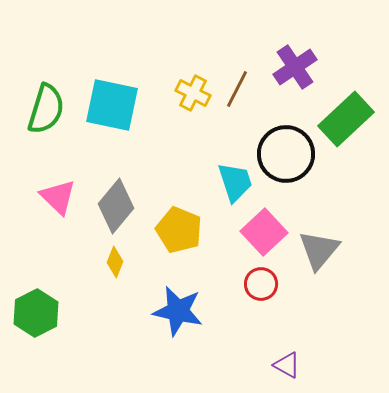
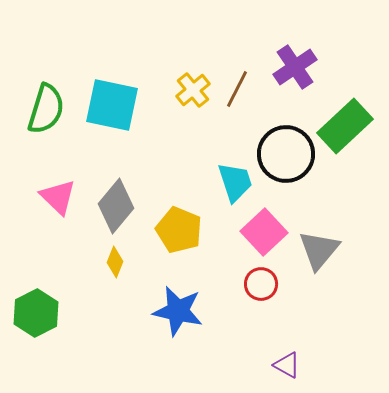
yellow cross: moved 3 px up; rotated 24 degrees clockwise
green rectangle: moved 1 px left, 7 px down
